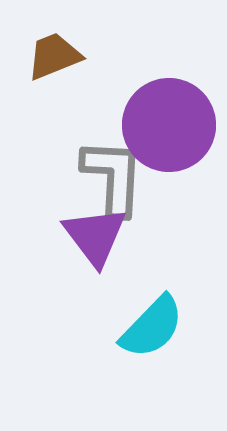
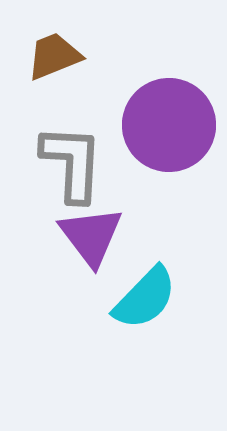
gray L-shape: moved 41 px left, 14 px up
purple triangle: moved 4 px left
cyan semicircle: moved 7 px left, 29 px up
